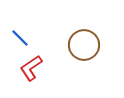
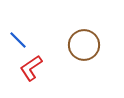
blue line: moved 2 px left, 2 px down
